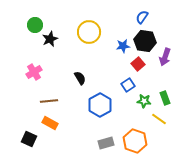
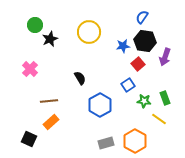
pink cross: moved 4 px left, 3 px up; rotated 14 degrees counterclockwise
orange rectangle: moved 1 px right, 1 px up; rotated 70 degrees counterclockwise
orange hexagon: rotated 10 degrees clockwise
